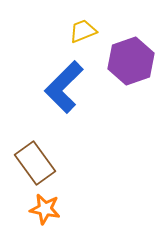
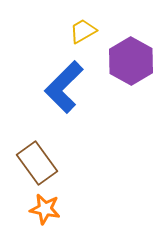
yellow trapezoid: rotated 8 degrees counterclockwise
purple hexagon: rotated 12 degrees counterclockwise
brown rectangle: moved 2 px right
